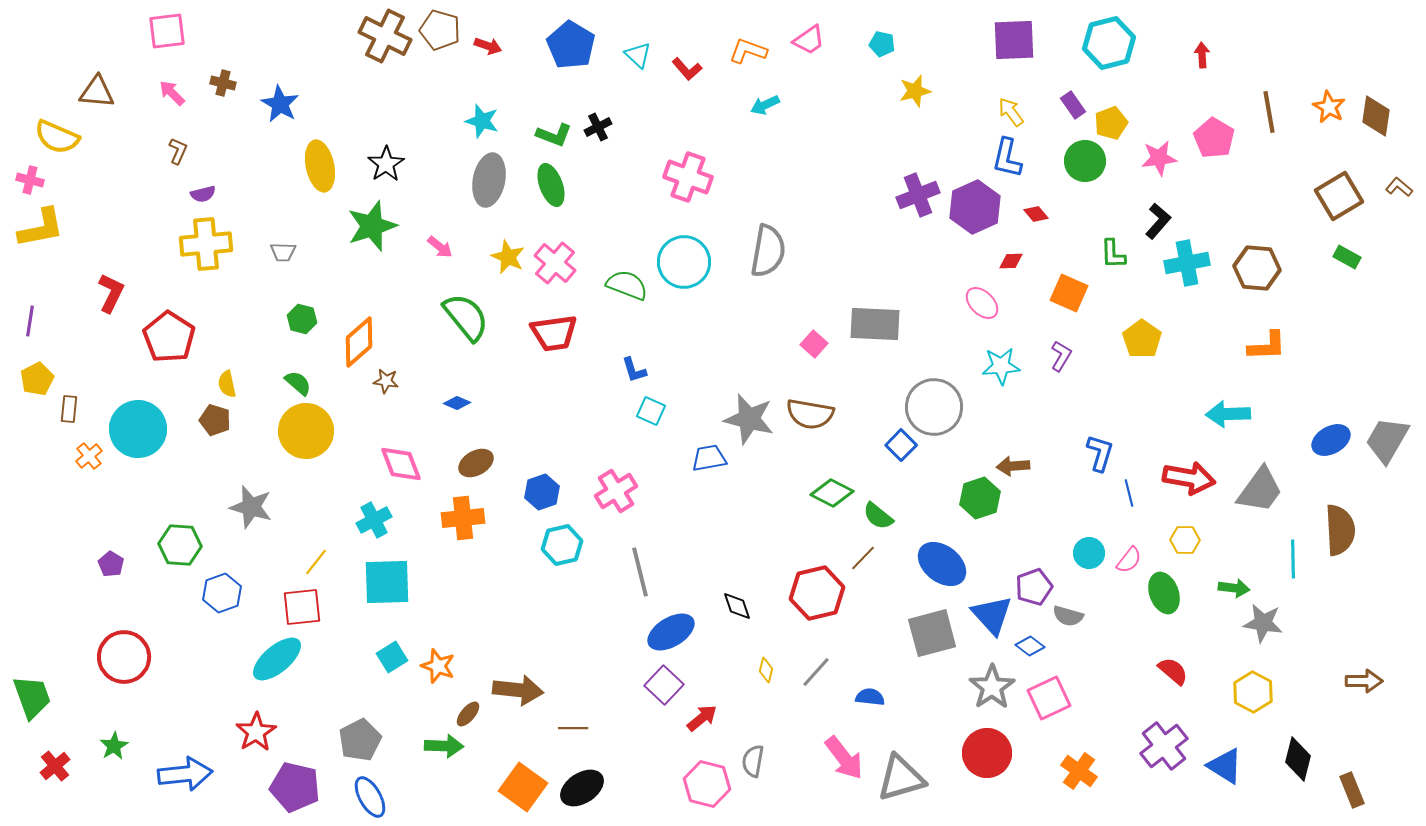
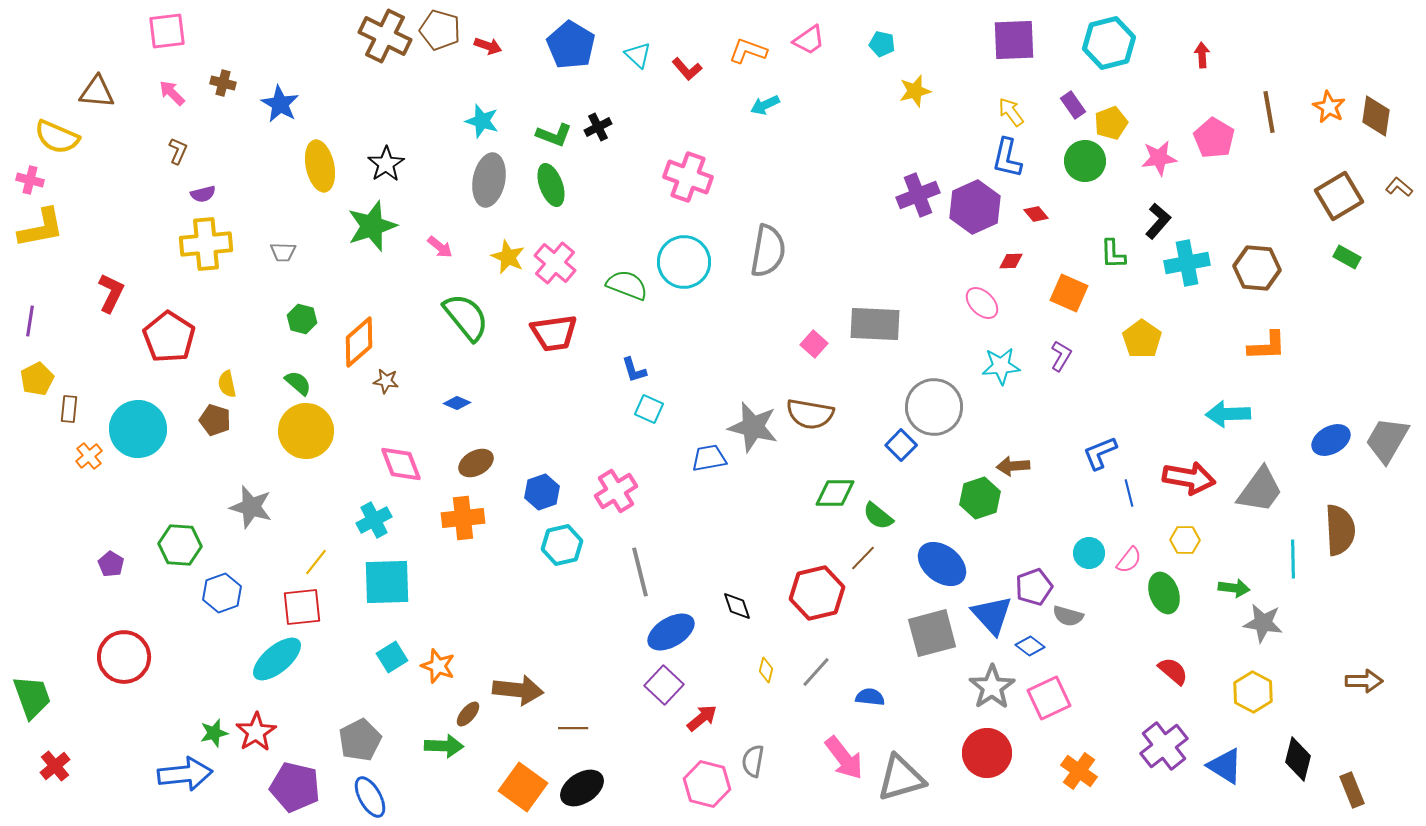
cyan square at (651, 411): moved 2 px left, 2 px up
gray star at (749, 419): moved 4 px right, 8 px down
blue L-shape at (1100, 453): rotated 129 degrees counterclockwise
green diamond at (832, 493): moved 3 px right; rotated 27 degrees counterclockwise
green star at (114, 746): moved 100 px right, 13 px up; rotated 16 degrees clockwise
